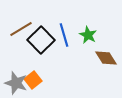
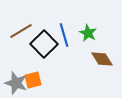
brown line: moved 2 px down
green star: moved 2 px up
black square: moved 3 px right, 4 px down
brown diamond: moved 4 px left, 1 px down
orange square: rotated 24 degrees clockwise
